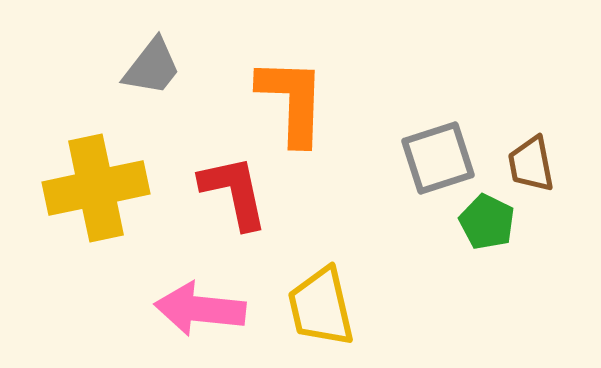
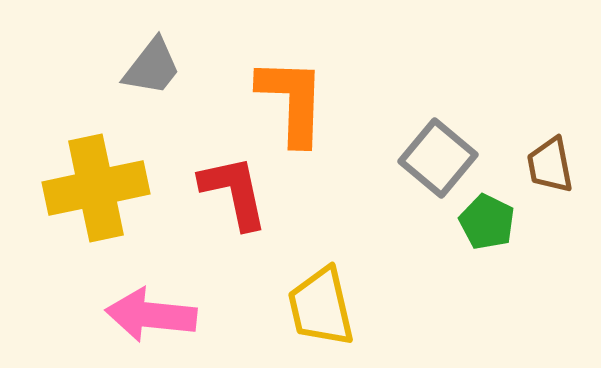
gray square: rotated 32 degrees counterclockwise
brown trapezoid: moved 19 px right, 1 px down
pink arrow: moved 49 px left, 6 px down
